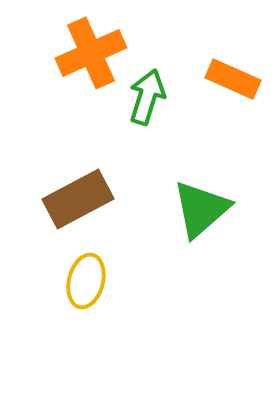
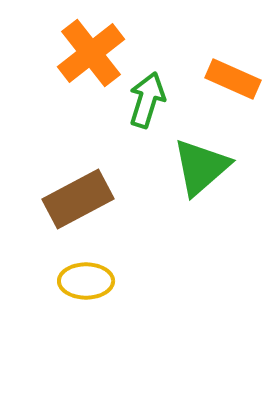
orange cross: rotated 14 degrees counterclockwise
green arrow: moved 3 px down
green triangle: moved 42 px up
yellow ellipse: rotated 76 degrees clockwise
